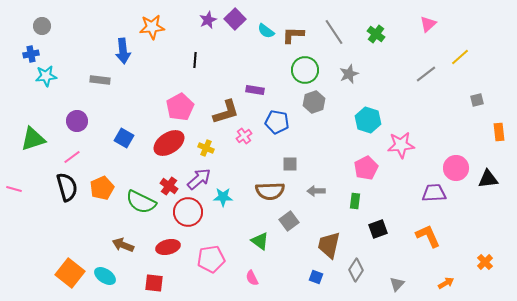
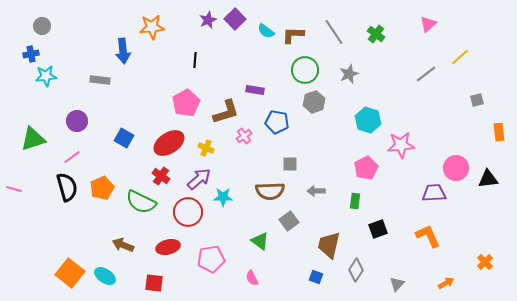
pink pentagon at (180, 107): moved 6 px right, 4 px up
red cross at (169, 186): moved 8 px left, 10 px up
